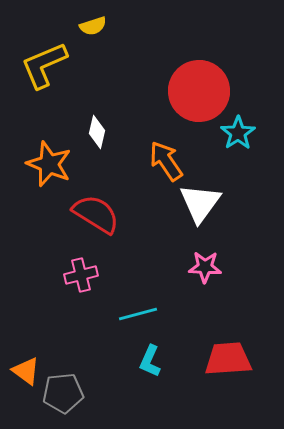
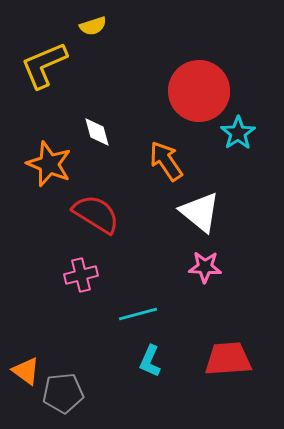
white diamond: rotated 28 degrees counterclockwise
white triangle: moved 9 px down; rotated 27 degrees counterclockwise
